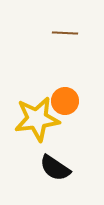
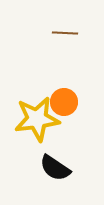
orange circle: moved 1 px left, 1 px down
